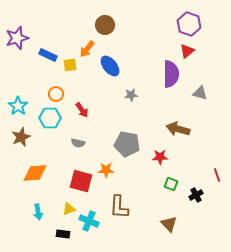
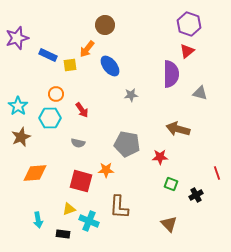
red line: moved 2 px up
cyan arrow: moved 8 px down
